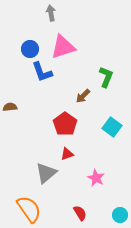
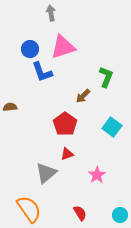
pink star: moved 1 px right, 3 px up; rotated 12 degrees clockwise
